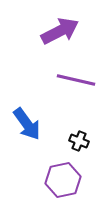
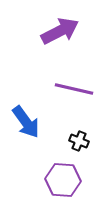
purple line: moved 2 px left, 9 px down
blue arrow: moved 1 px left, 2 px up
purple hexagon: rotated 16 degrees clockwise
